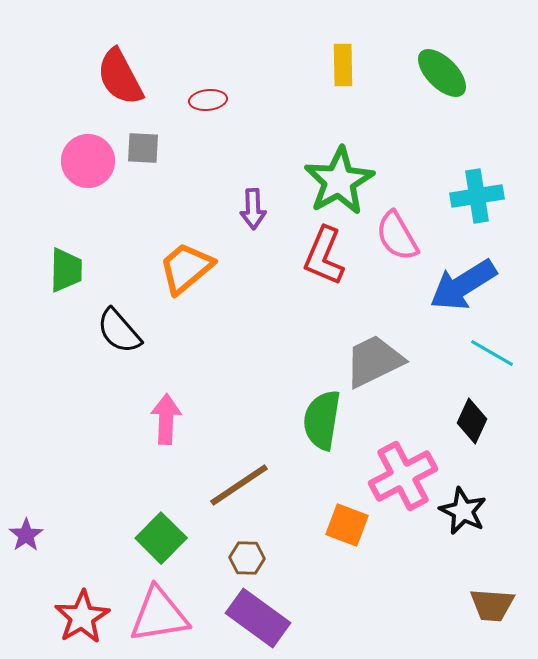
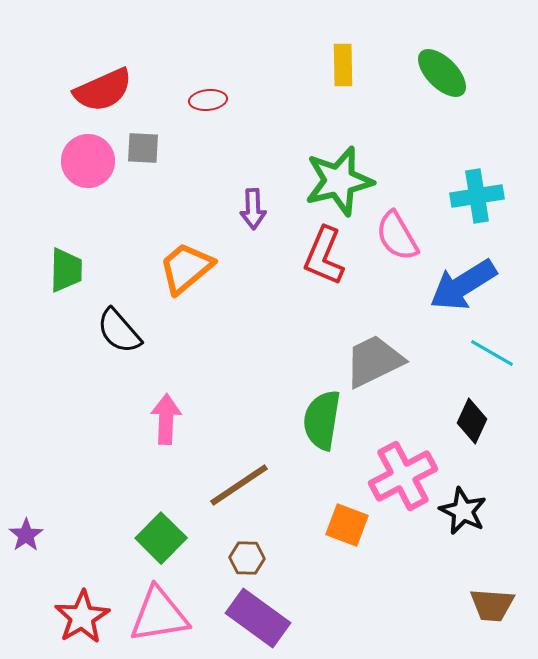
red semicircle: moved 17 px left, 13 px down; rotated 86 degrees counterclockwise
green star: rotated 16 degrees clockwise
